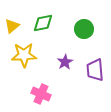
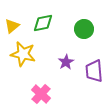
yellow star: moved 1 px left, 1 px up; rotated 15 degrees clockwise
purple star: moved 1 px right
purple trapezoid: moved 1 px left, 1 px down
pink cross: rotated 18 degrees clockwise
